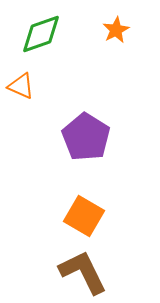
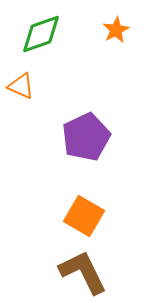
purple pentagon: rotated 15 degrees clockwise
